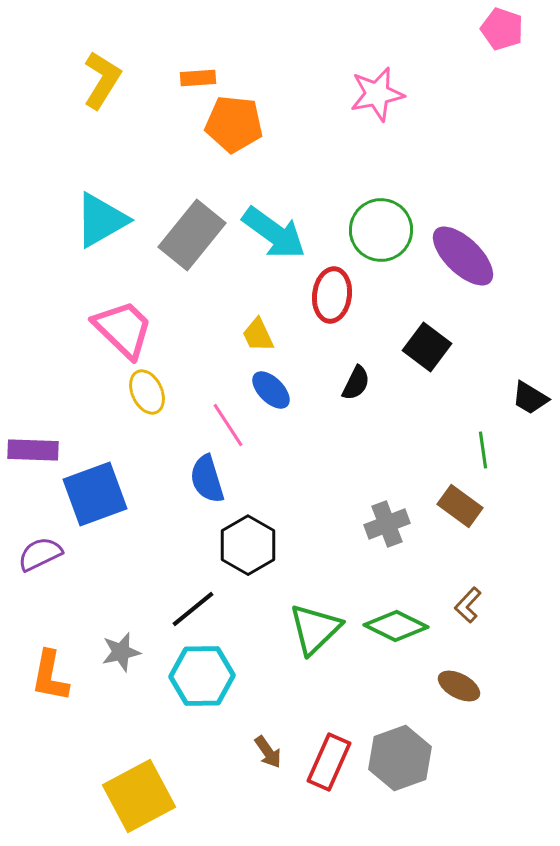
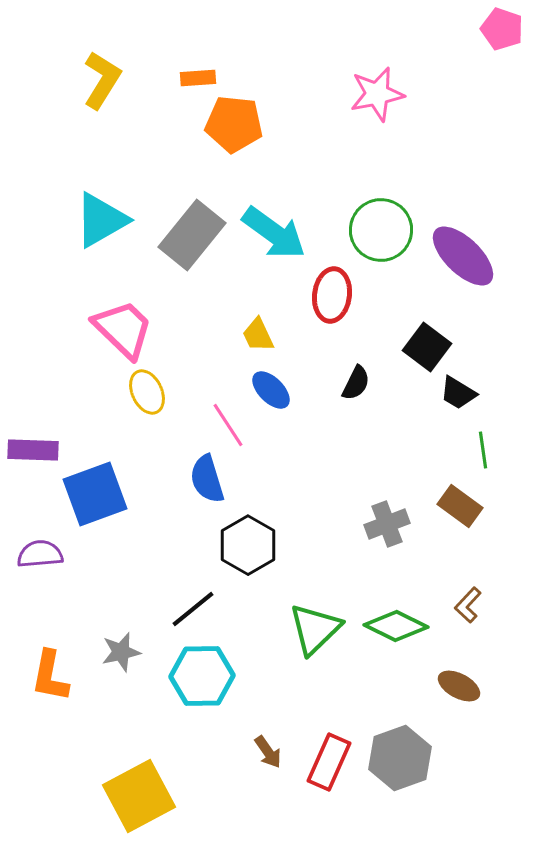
black trapezoid: moved 72 px left, 5 px up
purple semicircle: rotated 21 degrees clockwise
